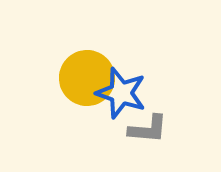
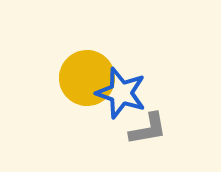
gray L-shape: rotated 15 degrees counterclockwise
